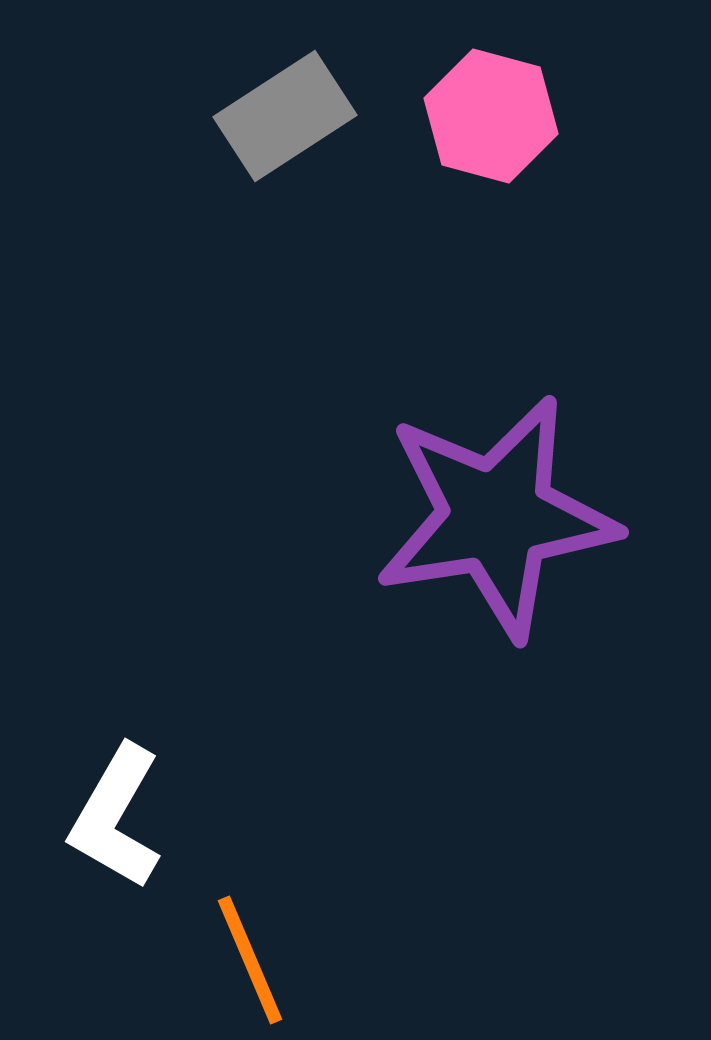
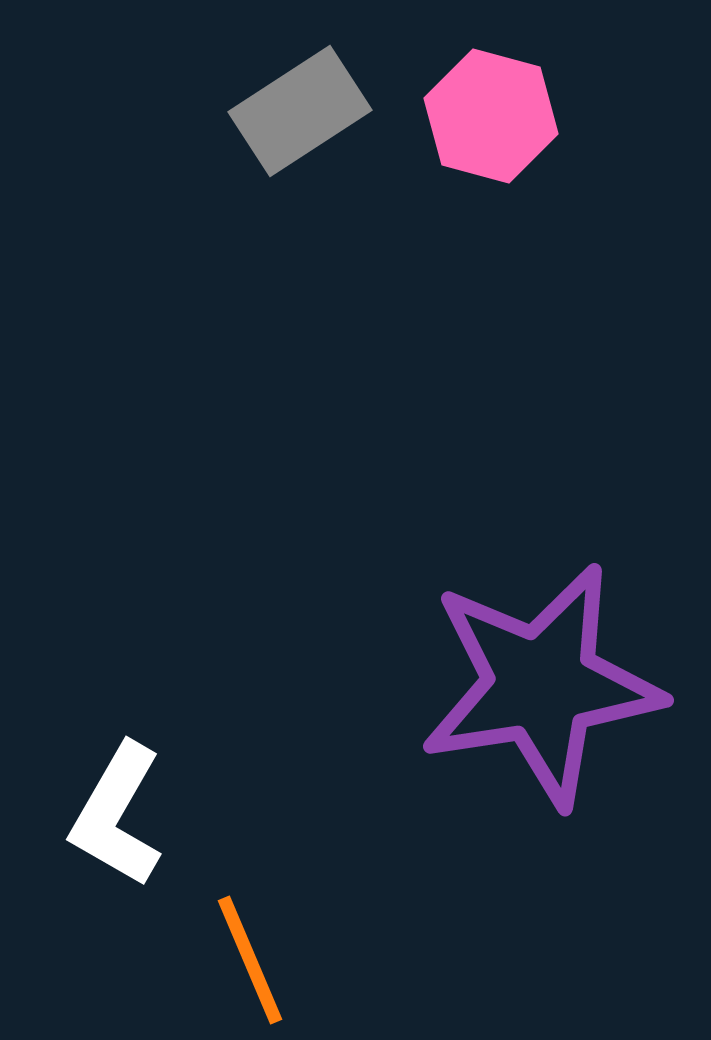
gray rectangle: moved 15 px right, 5 px up
purple star: moved 45 px right, 168 px down
white L-shape: moved 1 px right, 2 px up
